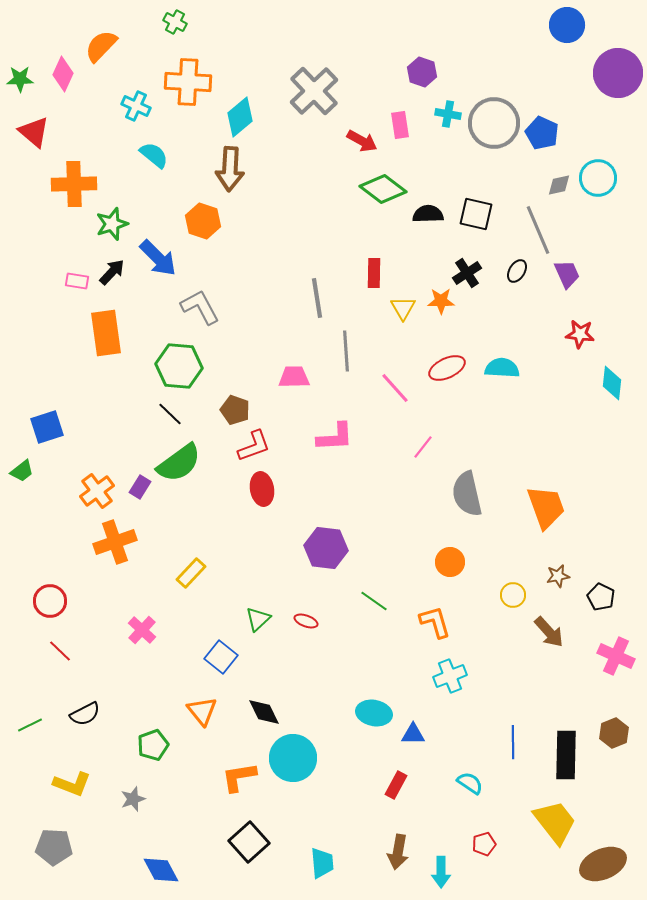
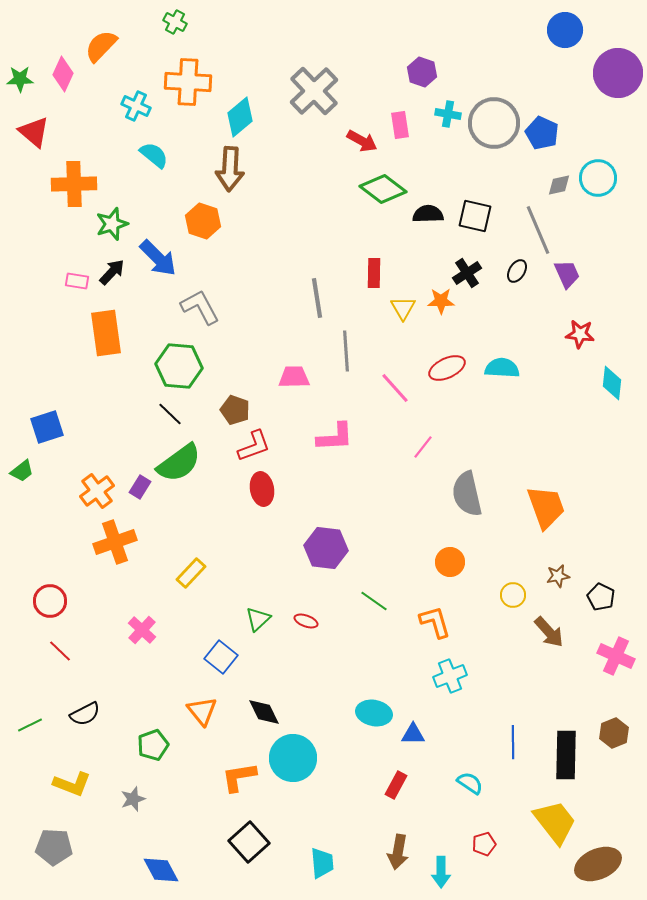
blue circle at (567, 25): moved 2 px left, 5 px down
black square at (476, 214): moved 1 px left, 2 px down
brown ellipse at (603, 864): moved 5 px left
